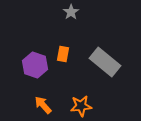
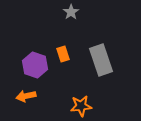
orange rectangle: rotated 28 degrees counterclockwise
gray rectangle: moved 4 px left, 2 px up; rotated 32 degrees clockwise
orange arrow: moved 17 px left, 9 px up; rotated 60 degrees counterclockwise
